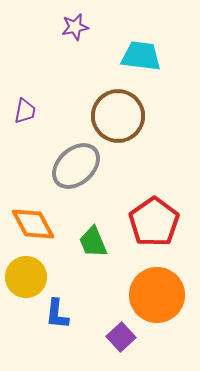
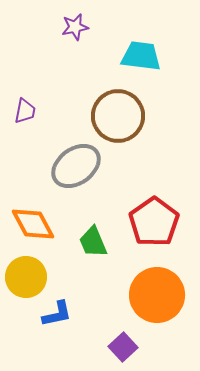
gray ellipse: rotated 6 degrees clockwise
blue L-shape: rotated 108 degrees counterclockwise
purple square: moved 2 px right, 10 px down
